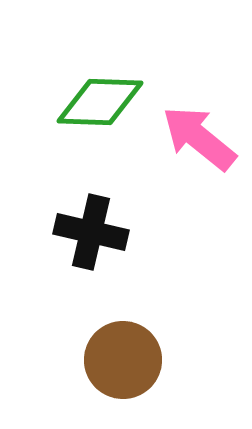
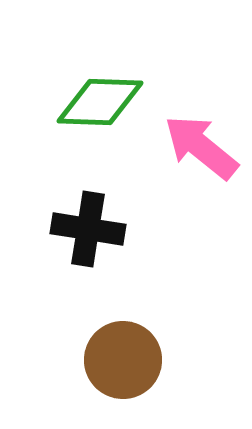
pink arrow: moved 2 px right, 9 px down
black cross: moved 3 px left, 3 px up; rotated 4 degrees counterclockwise
